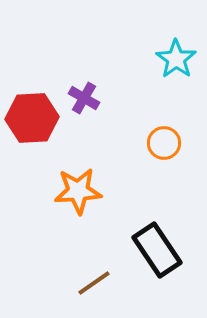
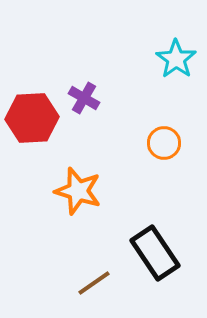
orange star: rotated 21 degrees clockwise
black rectangle: moved 2 px left, 3 px down
